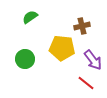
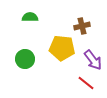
green semicircle: rotated 35 degrees clockwise
